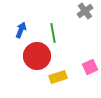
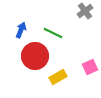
green line: rotated 54 degrees counterclockwise
red circle: moved 2 px left
yellow rectangle: rotated 12 degrees counterclockwise
